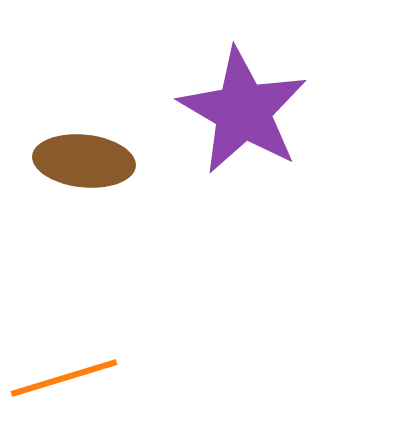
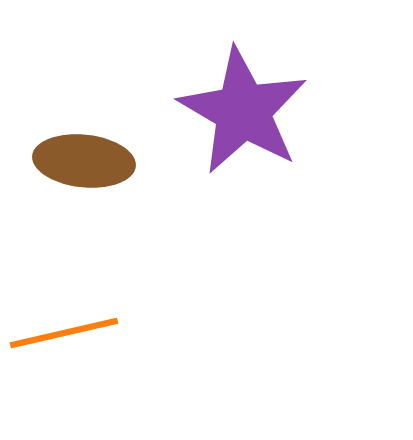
orange line: moved 45 px up; rotated 4 degrees clockwise
